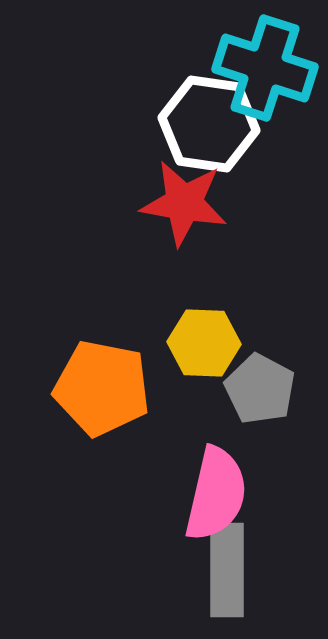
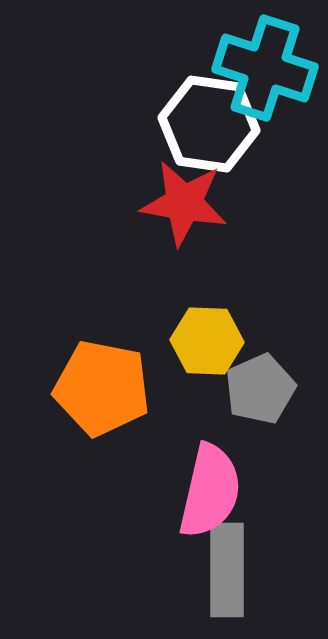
yellow hexagon: moved 3 px right, 2 px up
gray pentagon: rotated 20 degrees clockwise
pink semicircle: moved 6 px left, 3 px up
